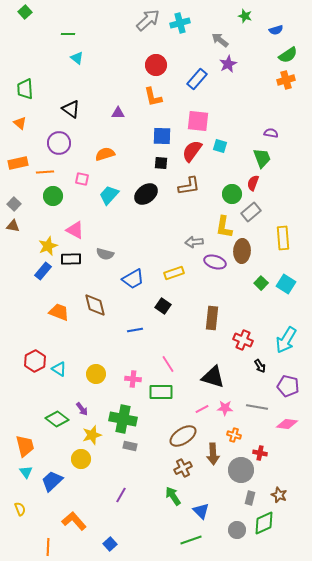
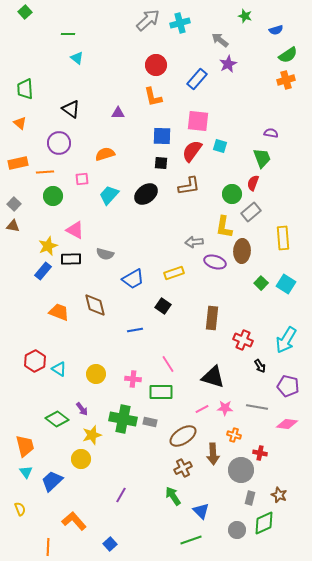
pink square at (82, 179): rotated 16 degrees counterclockwise
gray rectangle at (130, 446): moved 20 px right, 24 px up
